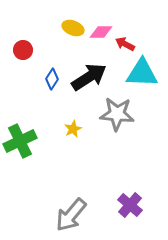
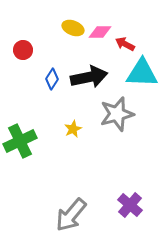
pink diamond: moved 1 px left
black arrow: rotated 21 degrees clockwise
gray star: rotated 20 degrees counterclockwise
